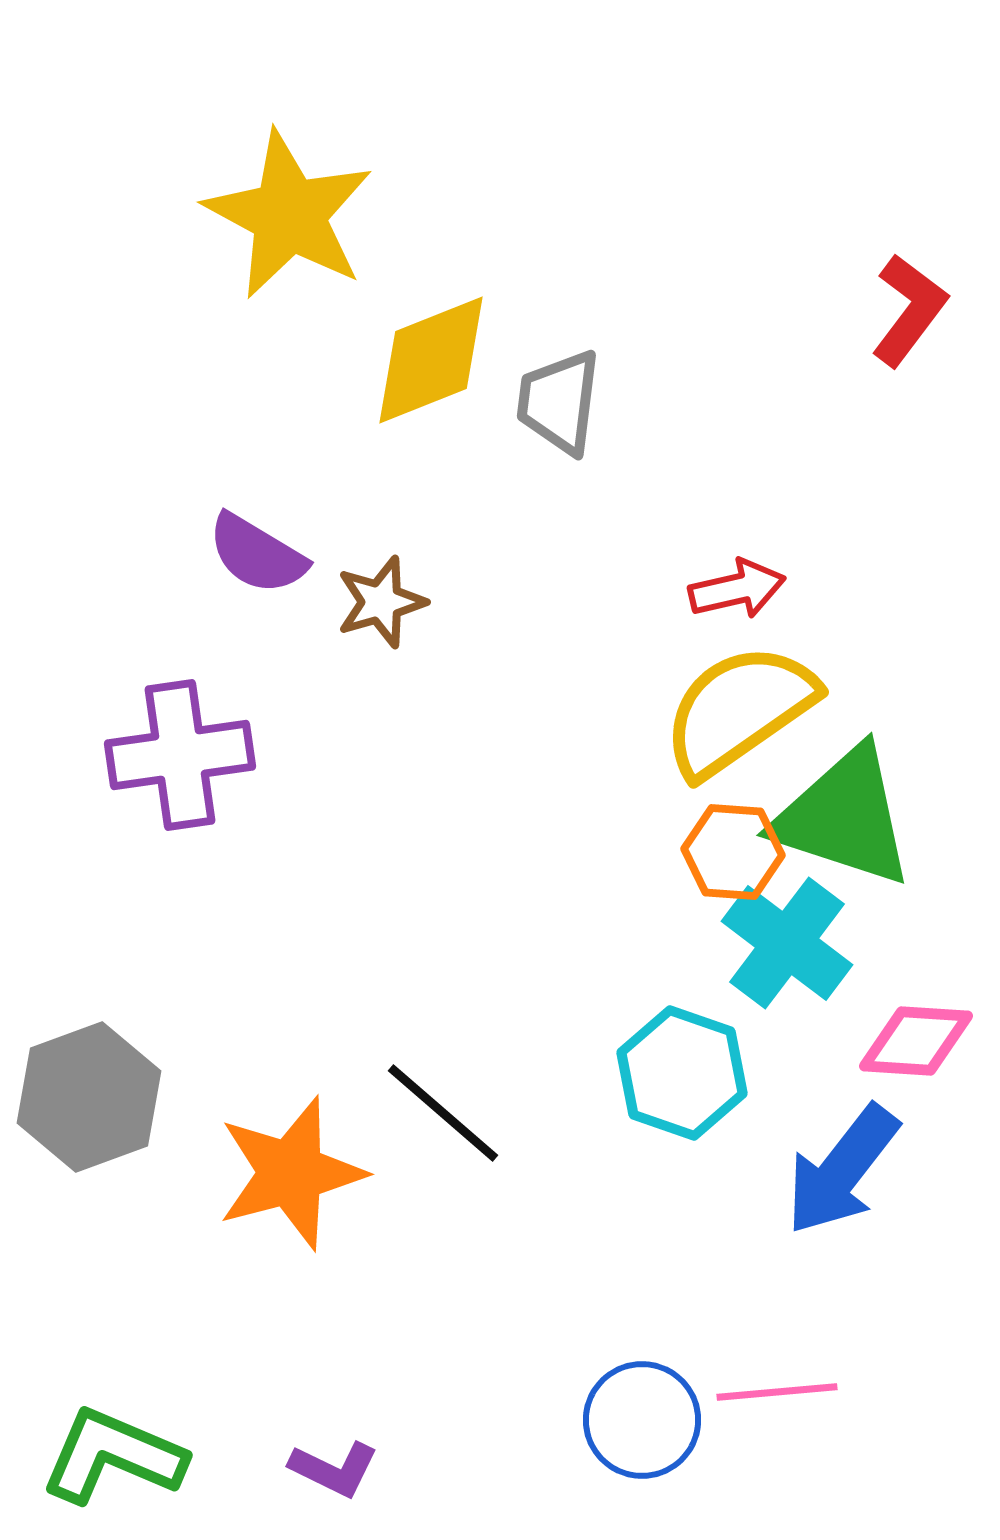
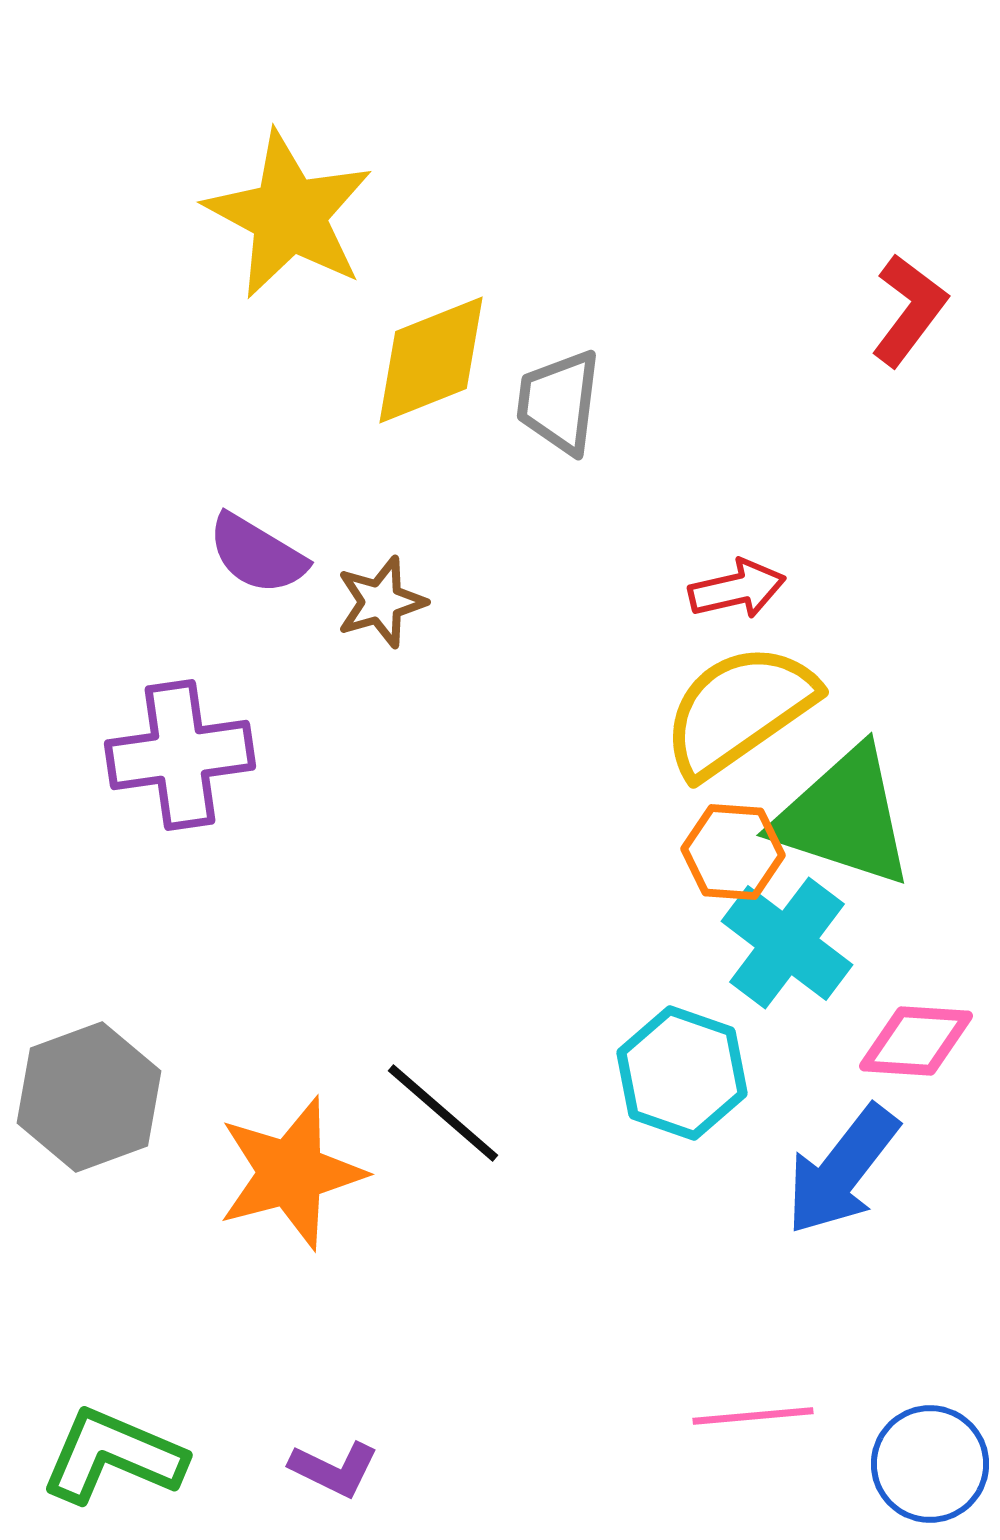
pink line: moved 24 px left, 24 px down
blue circle: moved 288 px right, 44 px down
